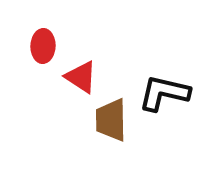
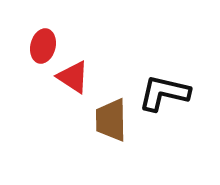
red ellipse: rotated 12 degrees clockwise
red triangle: moved 8 px left
